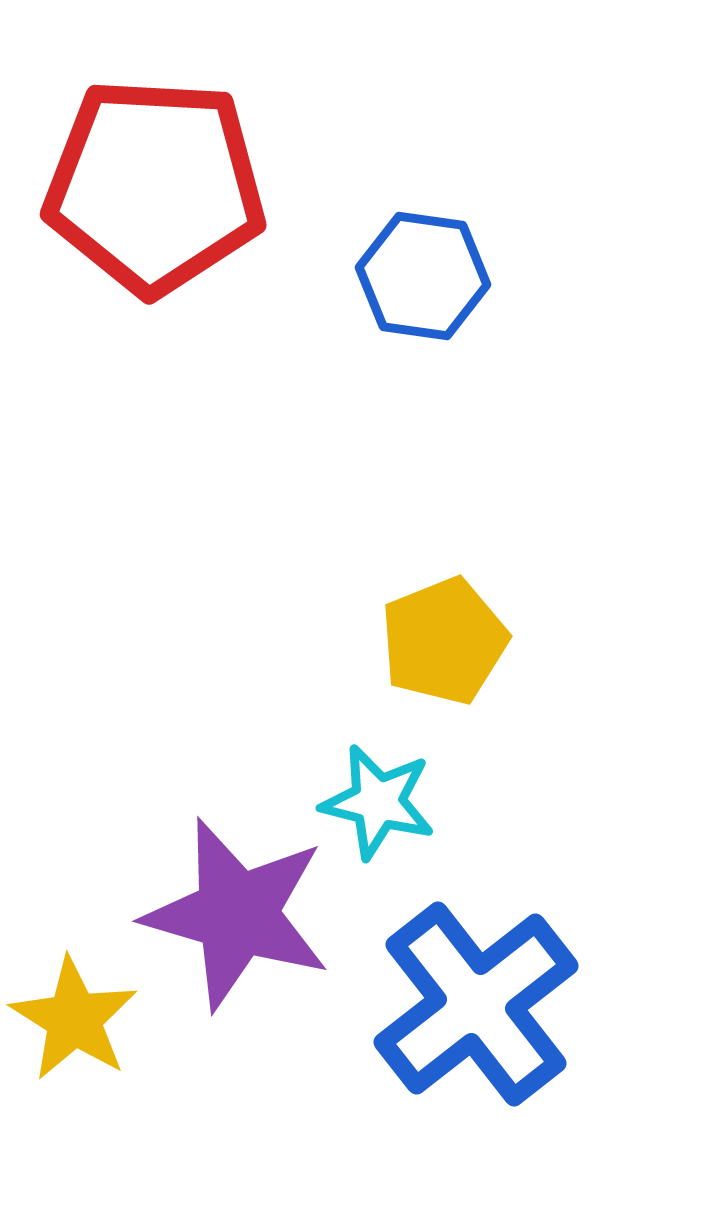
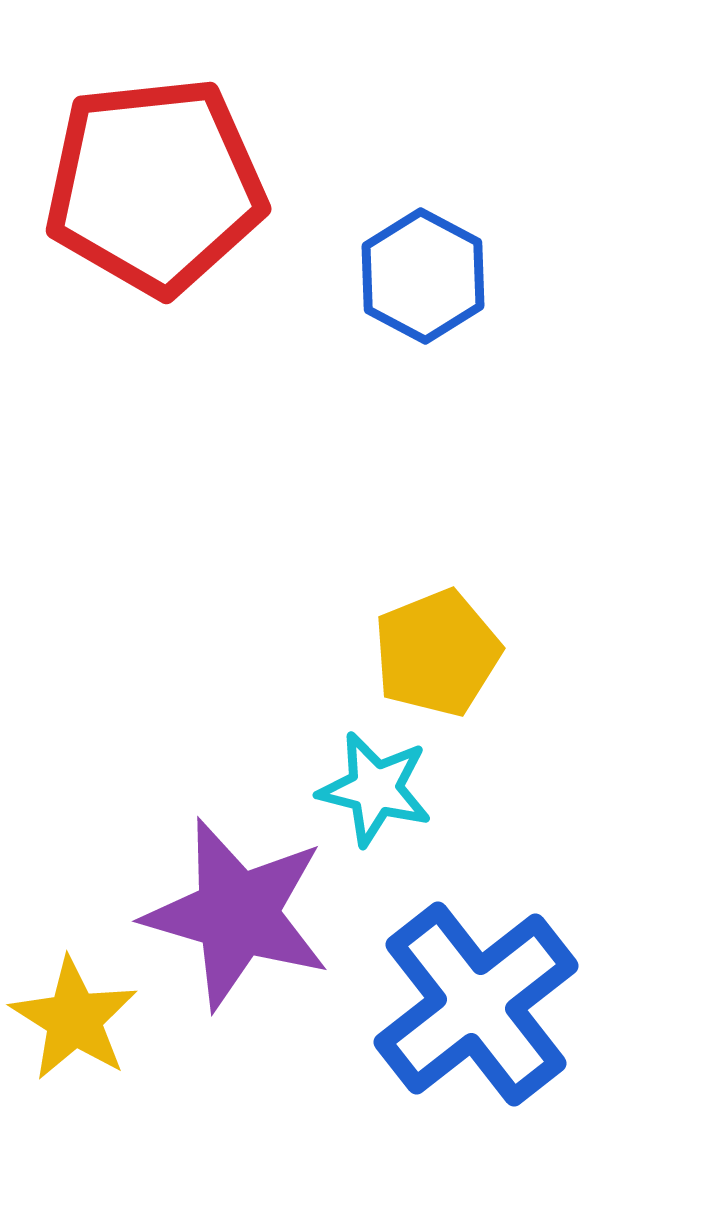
red pentagon: rotated 9 degrees counterclockwise
blue hexagon: rotated 20 degrees clockwise
yellow pentagon: moved 7 px left, 12 px down
cyan star: moved 3 px left, 13 px up
